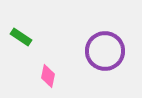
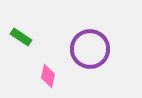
purple circle: moved 15 px left, 2 px up
